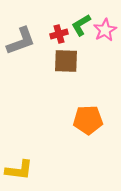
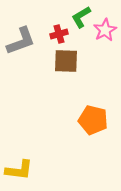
green L-shape: moved 8 px up
orange pentagon: moved 5 px right; rotated 16 degrees clockwise
